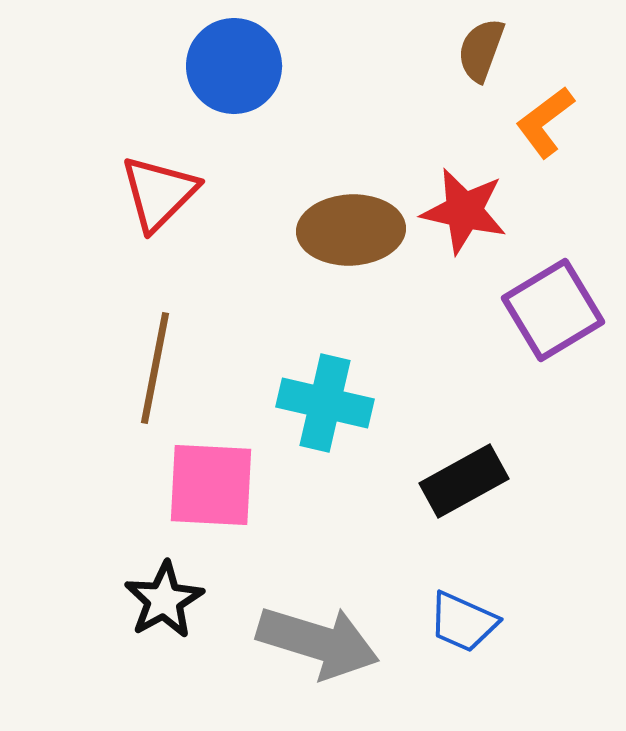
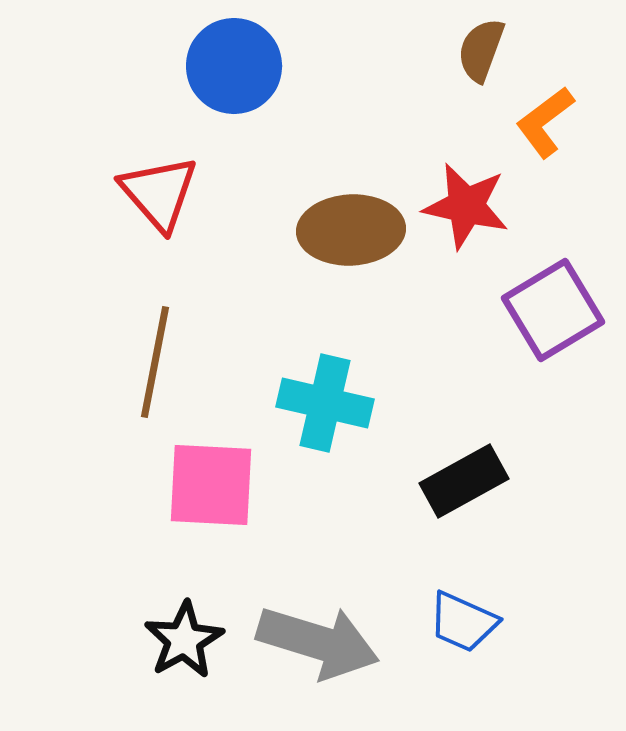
red triangle: rotated 26 degrees counterclockwise
red star: moved 2 px right, 5 px up
brown line: moved 6 px up
black star: moved 20 px right, 40 px down
